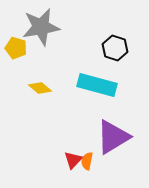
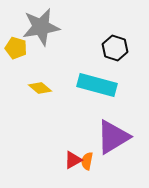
red triangle: rotated 18 degrees clockwise
